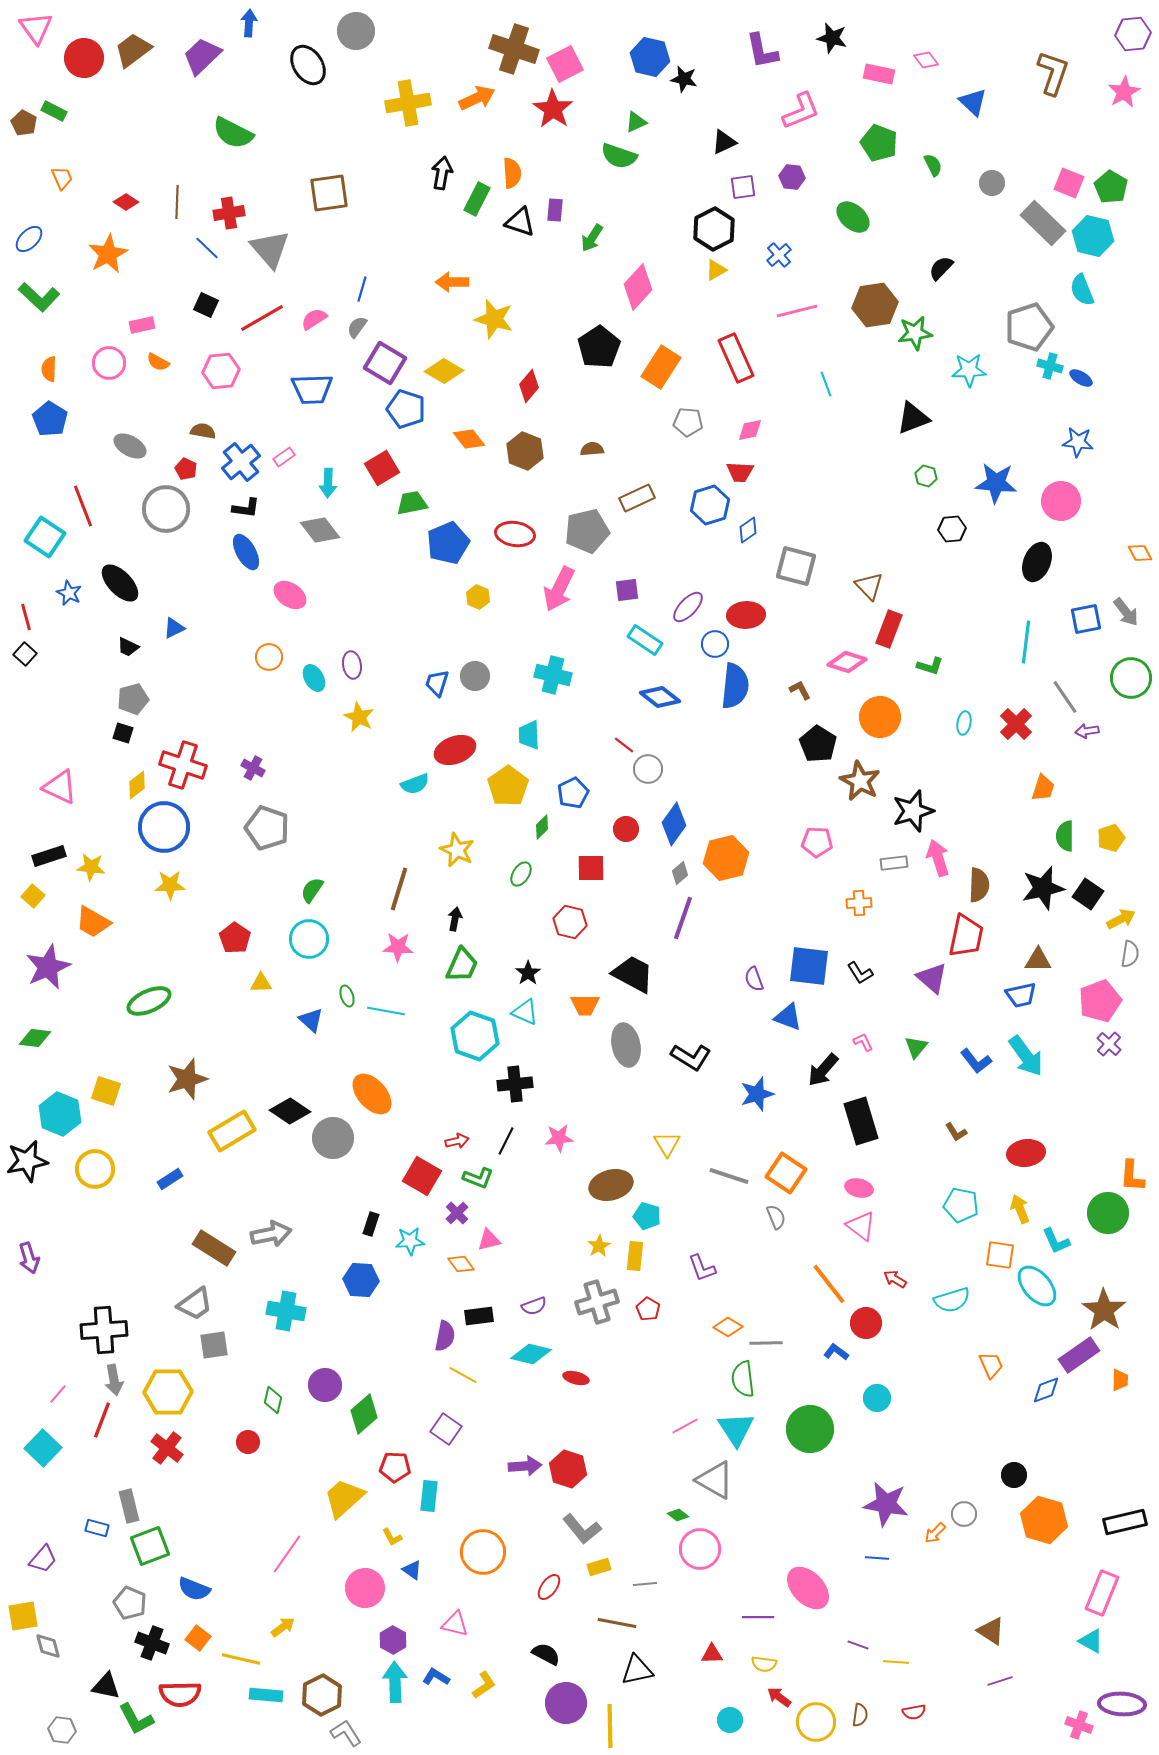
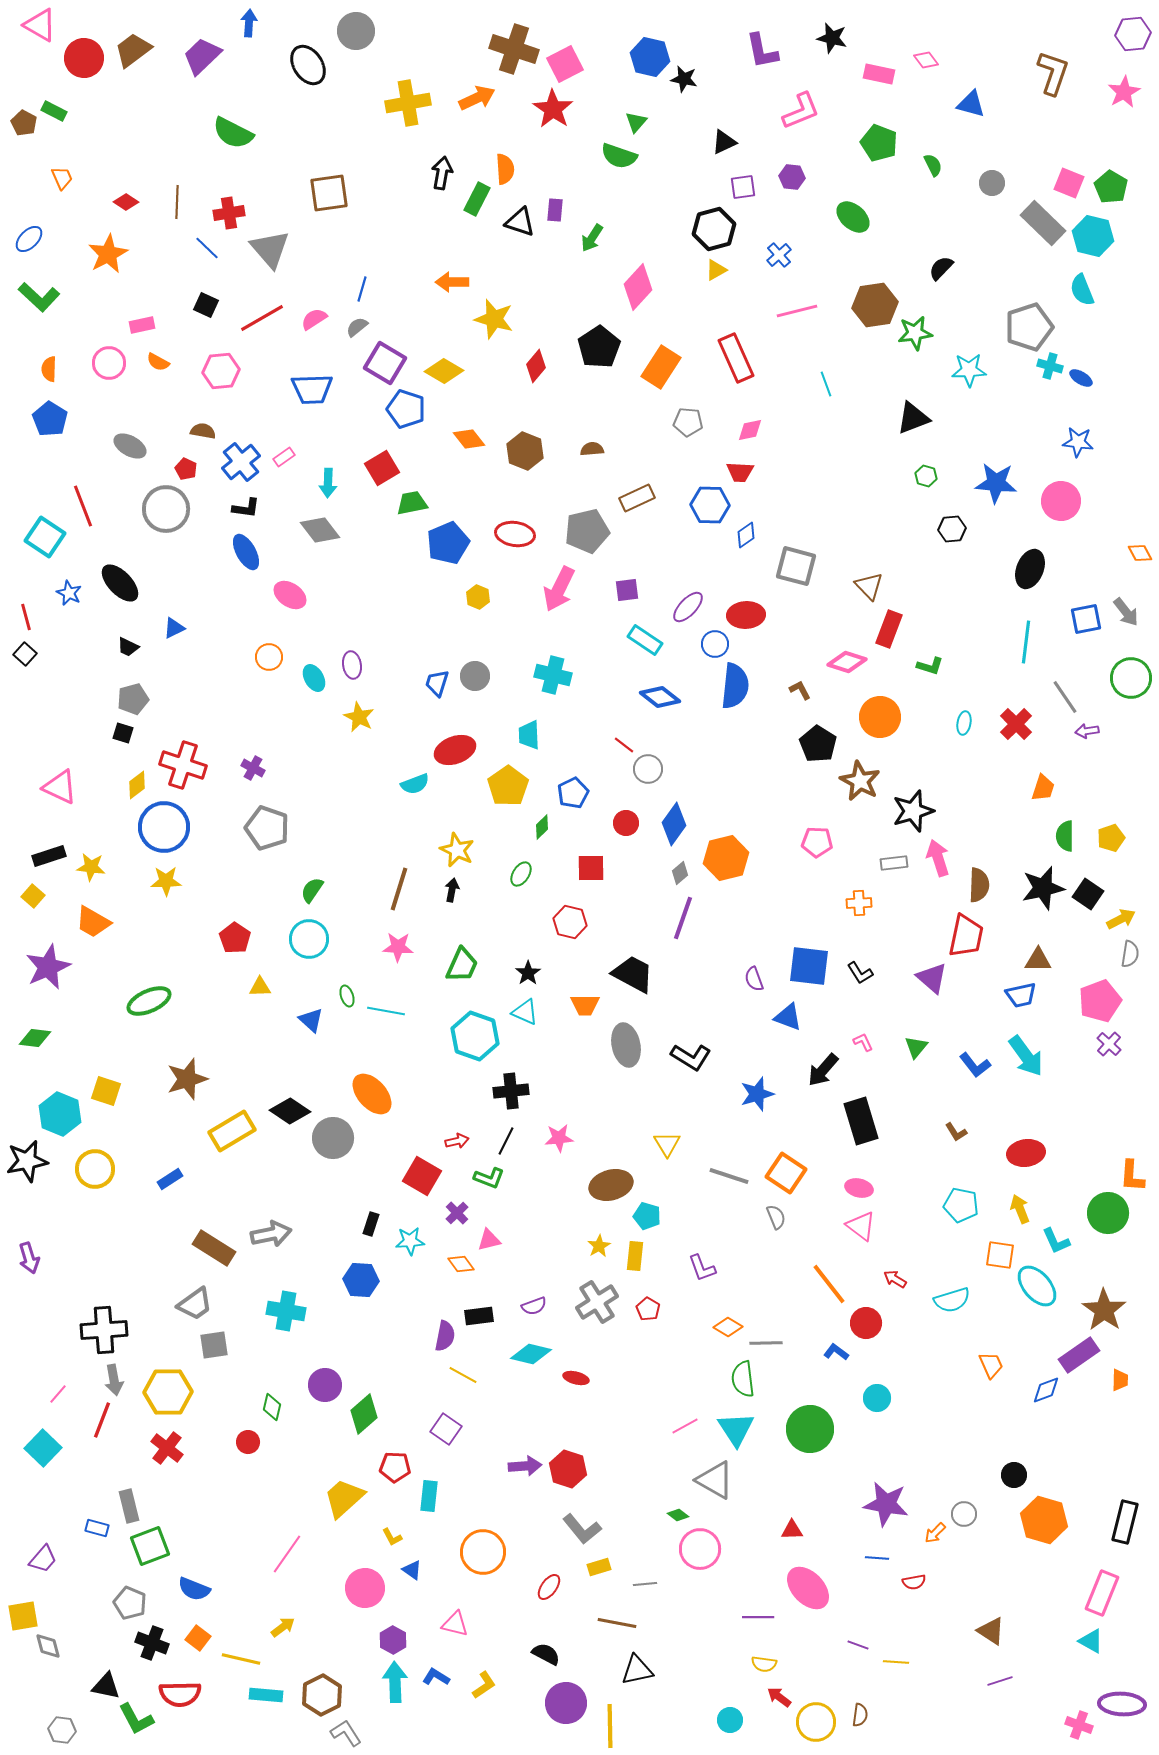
pink triangle at (36, 28): moved 4 px right, 3 px up; rotated 24 degrees counterclockwise
blue triangle at (973, 102): moved 2 px left, 2 px down; rotated 28 degrees counterclockwise
green triangle at (636, 122): rotated 25 degrees counterclockwise
orange semicircle at (512, 173): moved 7 px left, 4 px up
black hexagon at (714, 229): rotated 12 degrees clockwise
gray semicircle at (357, 327): rotated 15 degrees clockwise
red diamond at (529, 386): moved 7 px right, 20 px up
blue hexagon at (710, 505): rotated 18 degrees clockwise
blue diamond at (748, 530): moved 2 px left, 5 px down
black ellipse at (1037, 562): moved 7 px left, 7 px down
red circle at (626, 829): moved 6 px up
yellow star at (170, 885): moved 4 px left, 4 px up
black arrow at (455, 919): moved 3 px left, 29 px up
yellow triangle at (261, 983): moved 1 px left, 4 px down
blue L-shape at (976, 1061): moved 1 px left, 4 px down
black cross at (515, 1084): moved 4 px left, 7 px down
green L-shape at (478, 1178): moved 11 px right
gray cross at (597, 1302): rotated 15 degrees counterclockwise
green diamond at (273, 1400): moved 1 px left, 7 px down
black rectangle at (1125, 1522): rotated 63 degrees counterclockwise
red triangle at (712, 1654): moved 80 px right, 124 px up
red semicircle at (914, 1712): moved 130 px up
